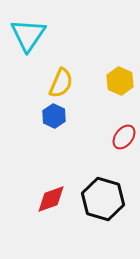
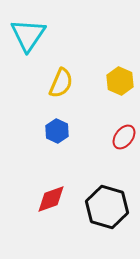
blue hexagon: moved 3 px right, 15 px down
black hexagon: moved 4 px right, 8 px down
